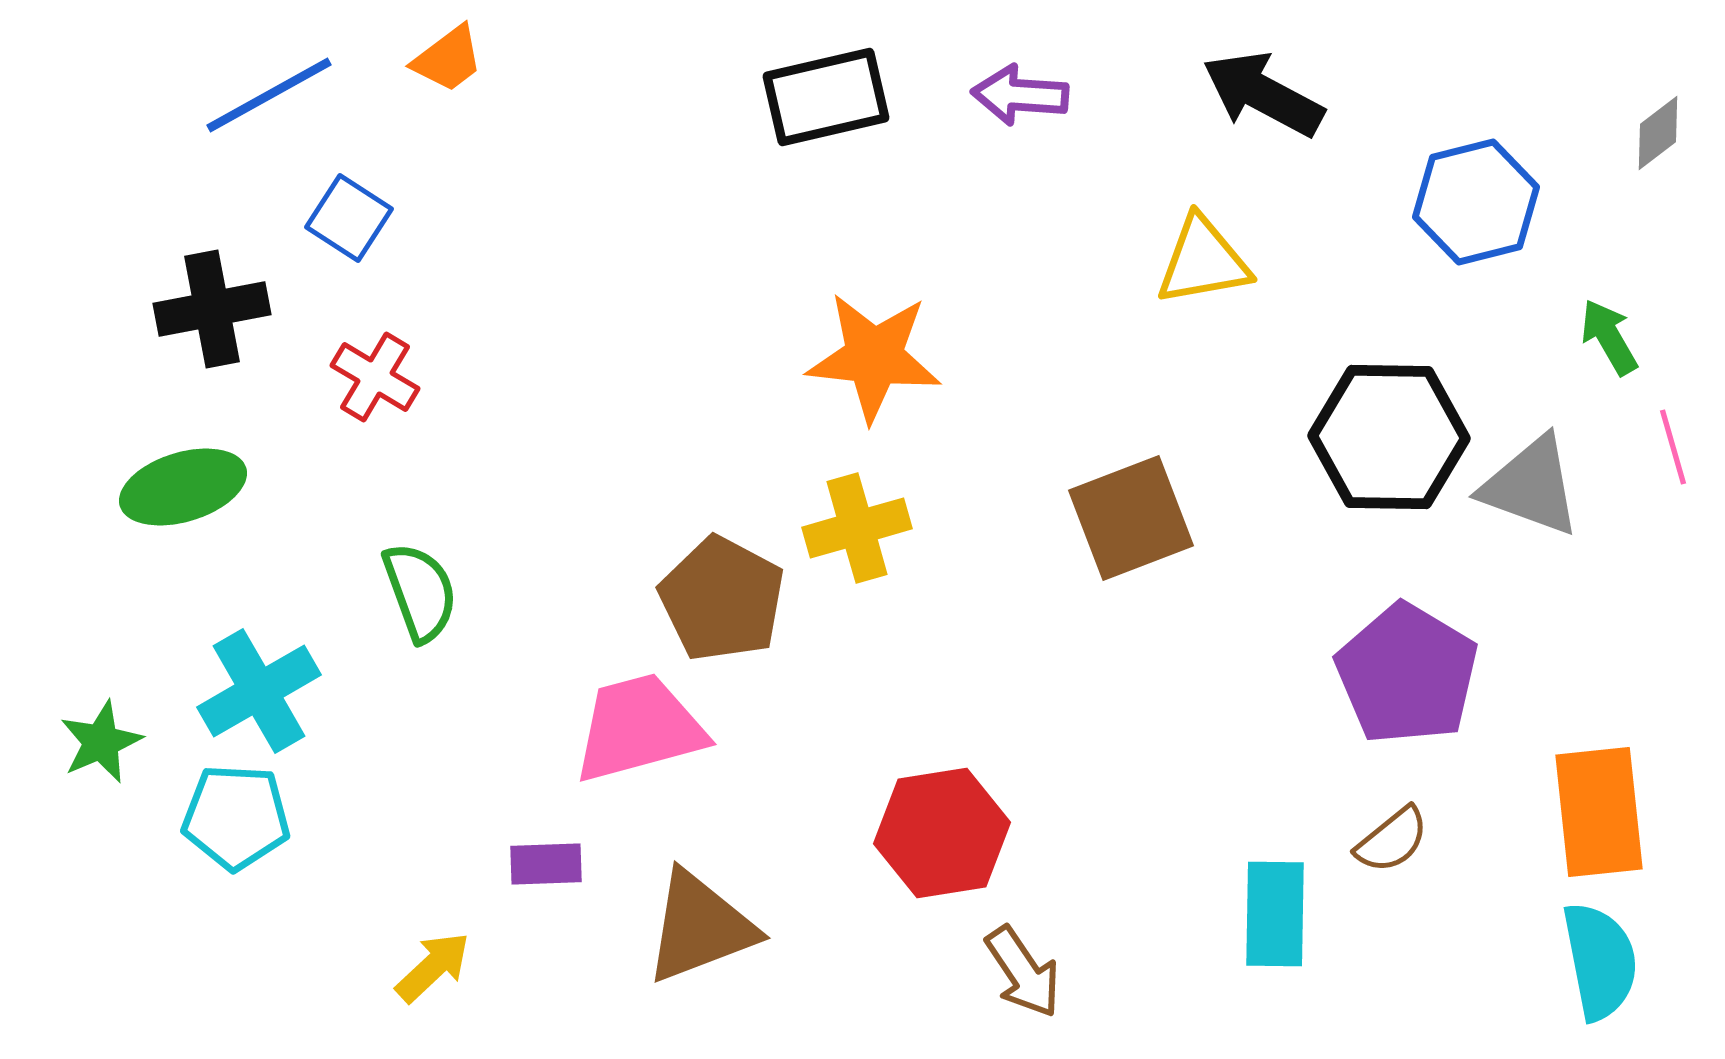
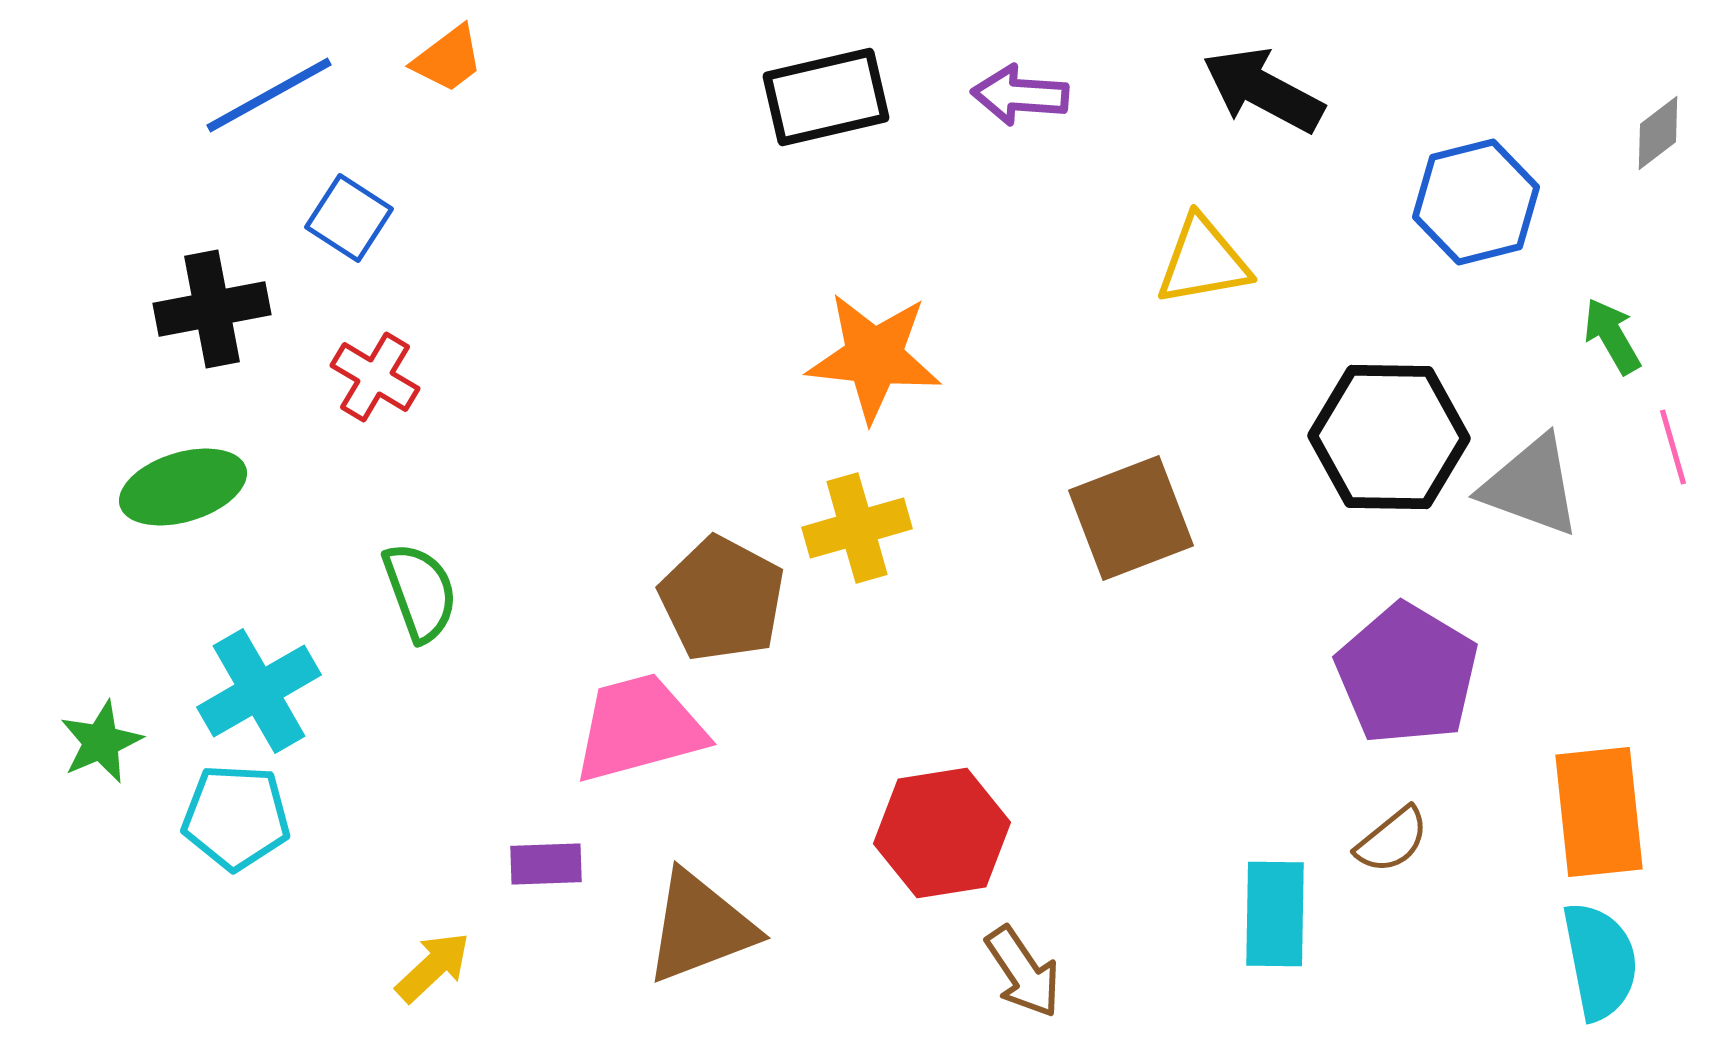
black arrow: moved 4 px up
green arrow: moved 3 px right, 1 px up
